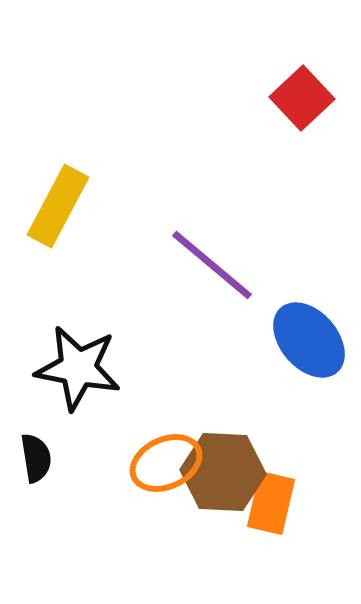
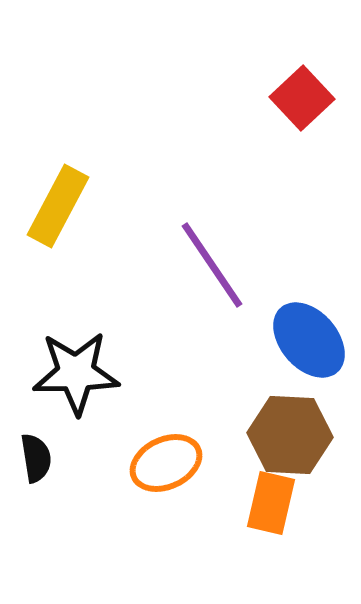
purple line: rotated 16 degrees clockwise
black star: moved 2 px left, 5 px down; rotated 12 degrees counterclockwise
brown hexagon: moved 67 px right, 37 px up
